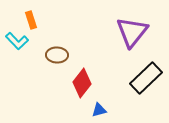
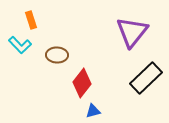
cyan L-shape: moved 3 px right, 4 px down
blue triangle: moved 6 px left, 1 px down
